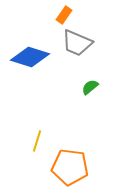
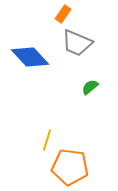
orange rectangle: moved 1 px left, 1 px up
blue diamond: rotated 30 degrees clockwise
yellow line: moved 10 px right, 1 px up
